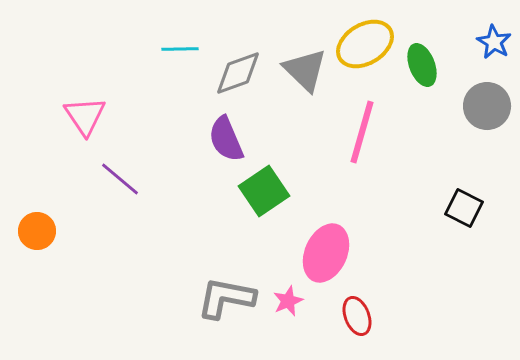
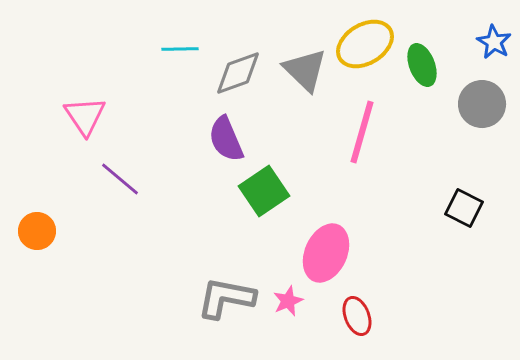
gray circle: moved 5 px left, 2 px up
